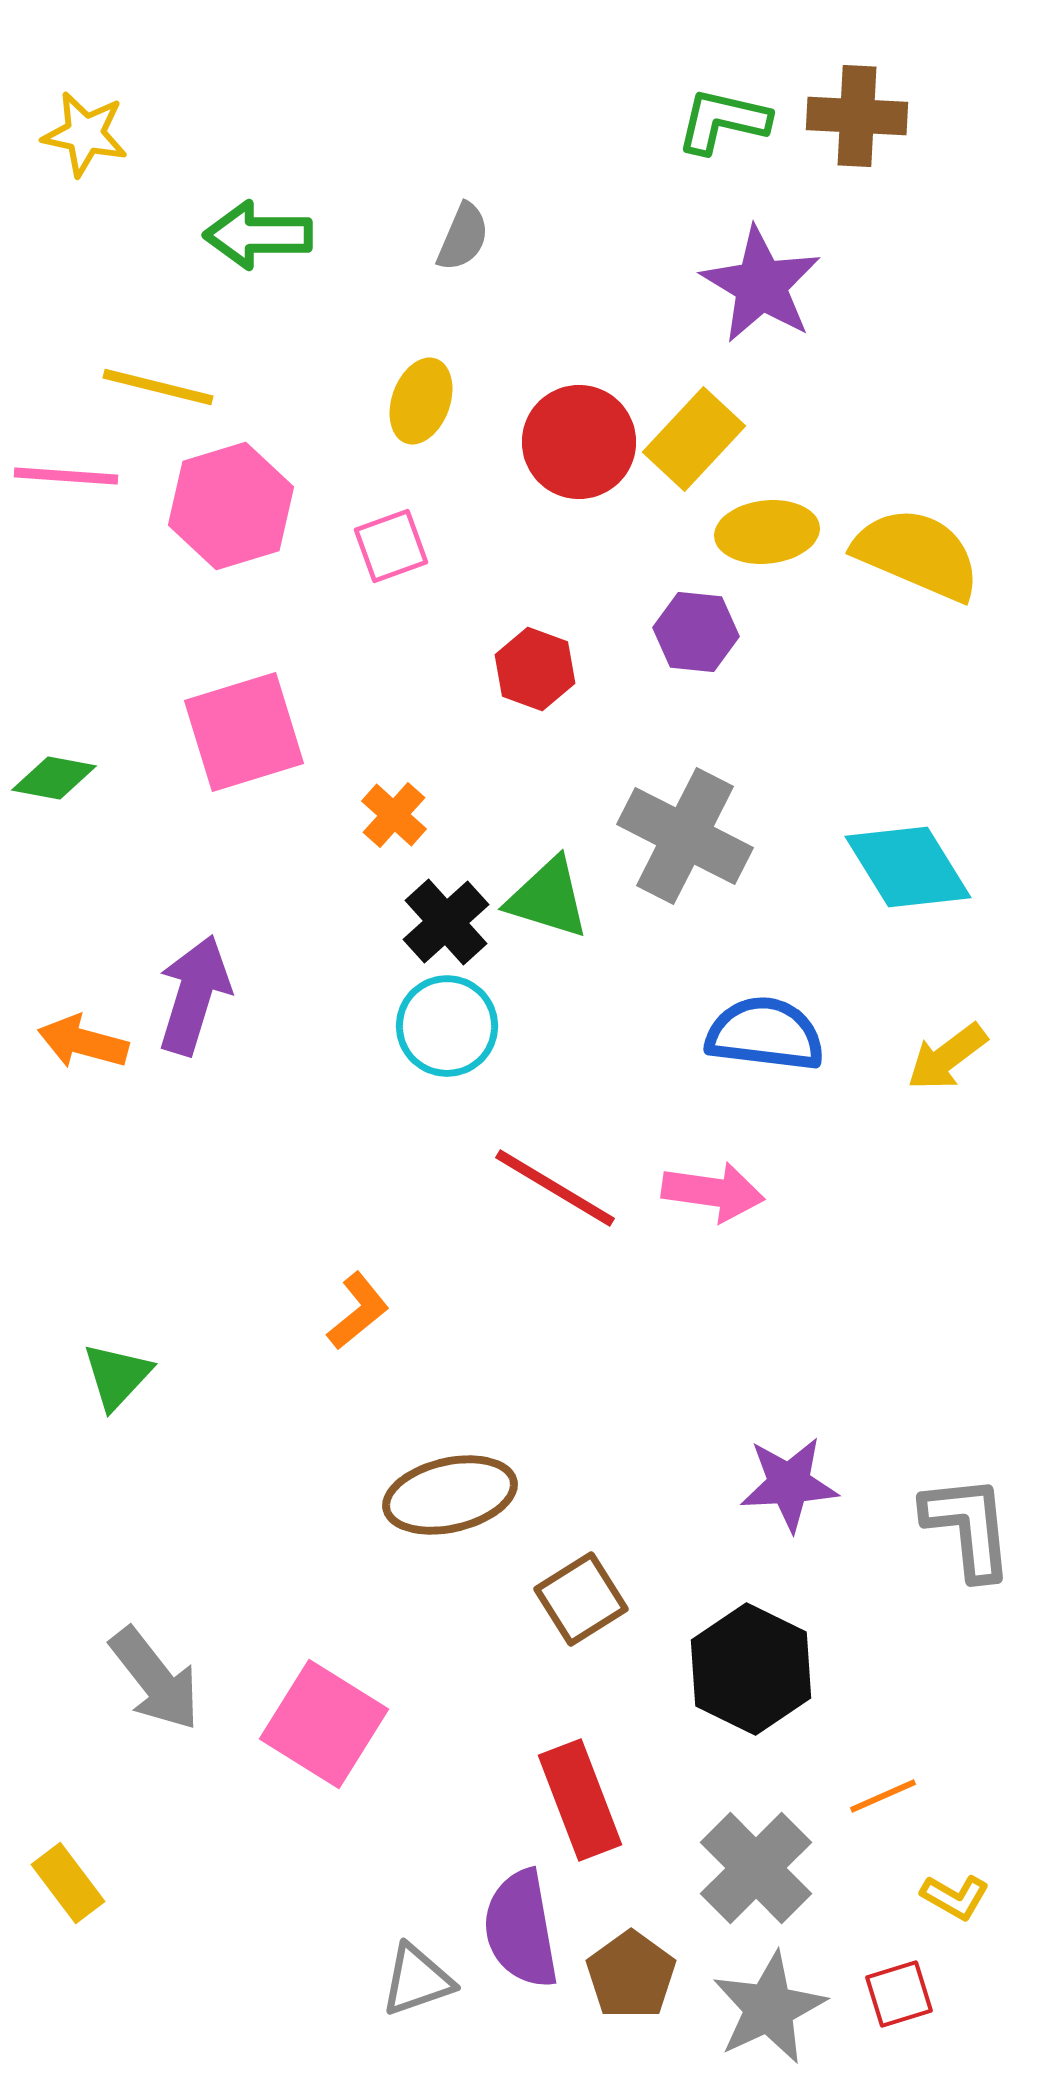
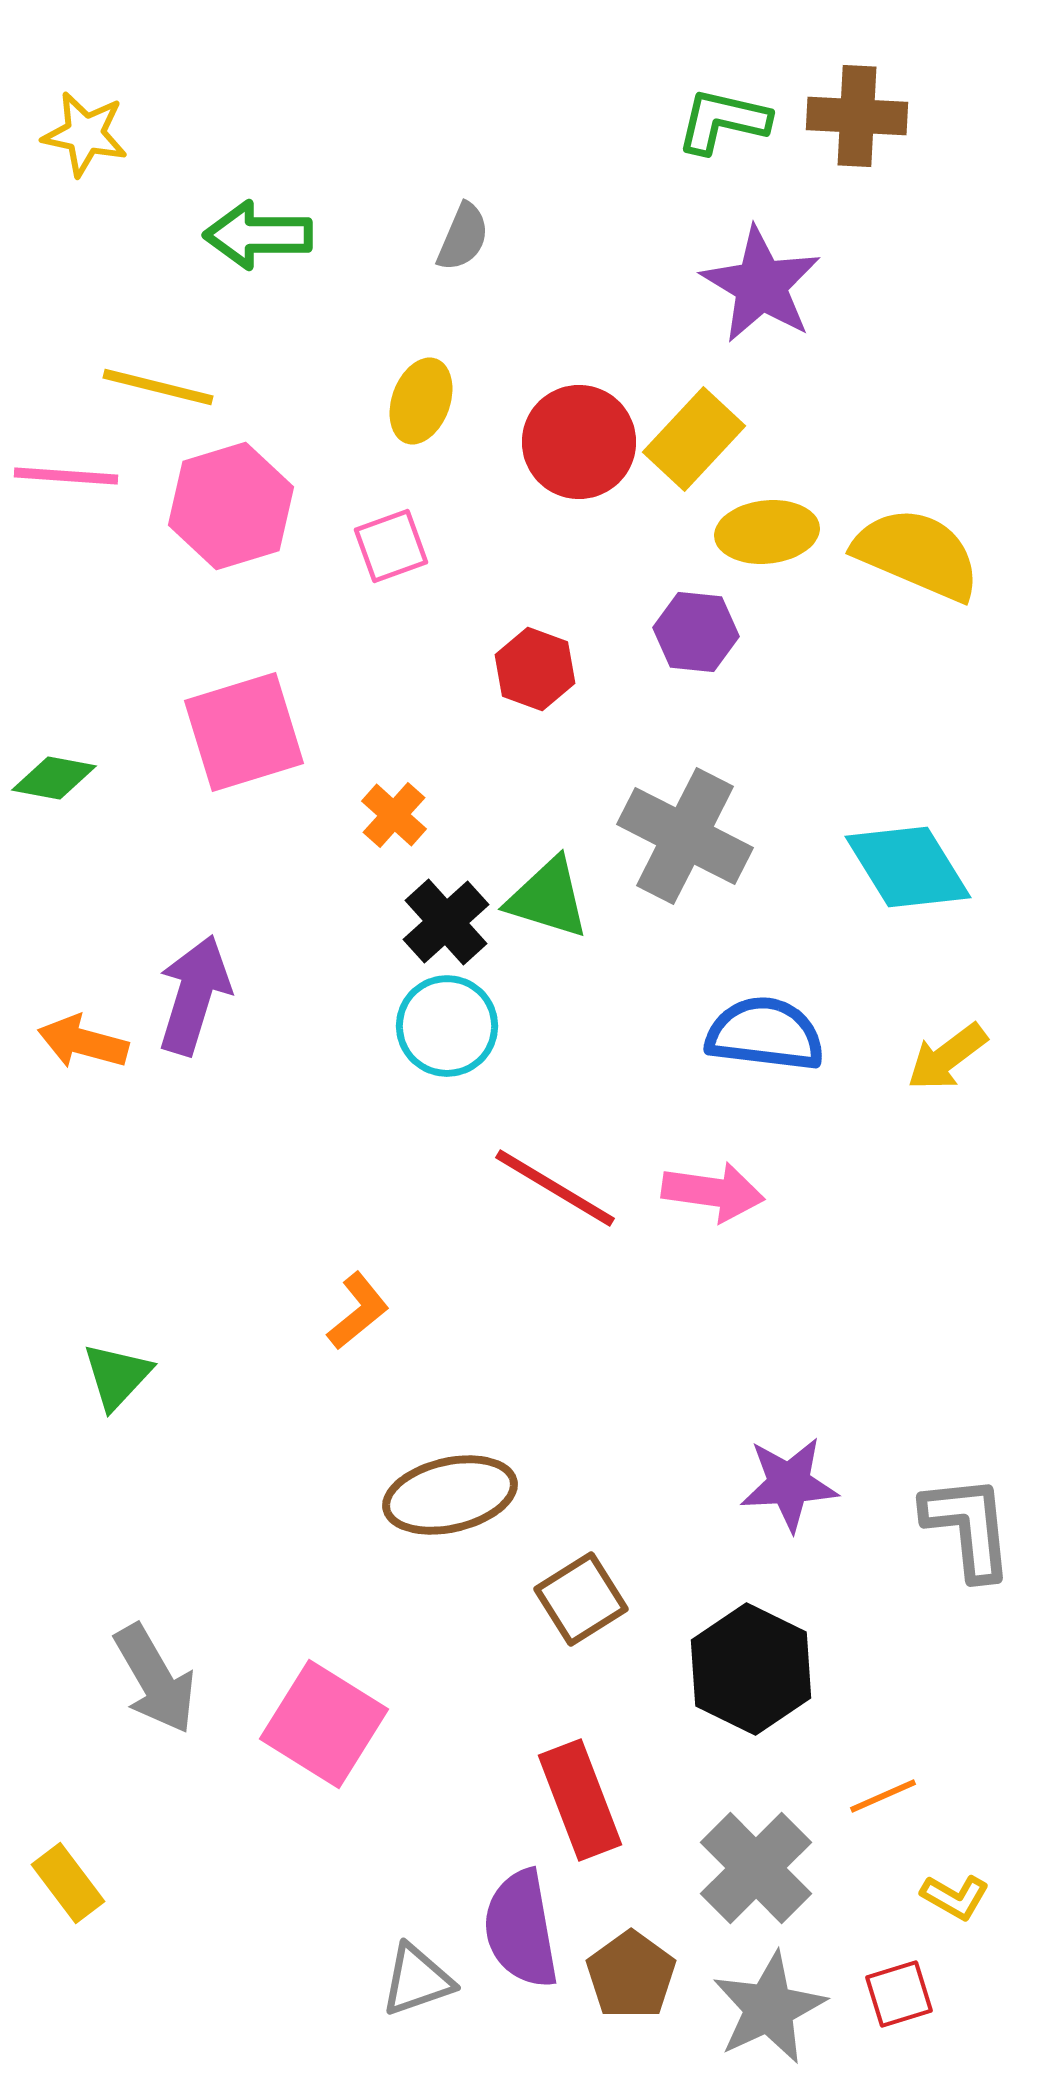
gray arrow at (155, 1679): rotated 8 degrees clockwise
